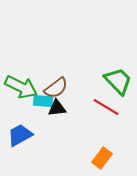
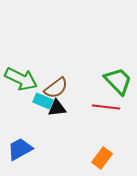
green arrow: moved 8 px up
cyan rectangle: rotated 18 degrees clockwise
red line: rotated 24 degrees counterclockwise
blue trapezoid: moved 14 px down
